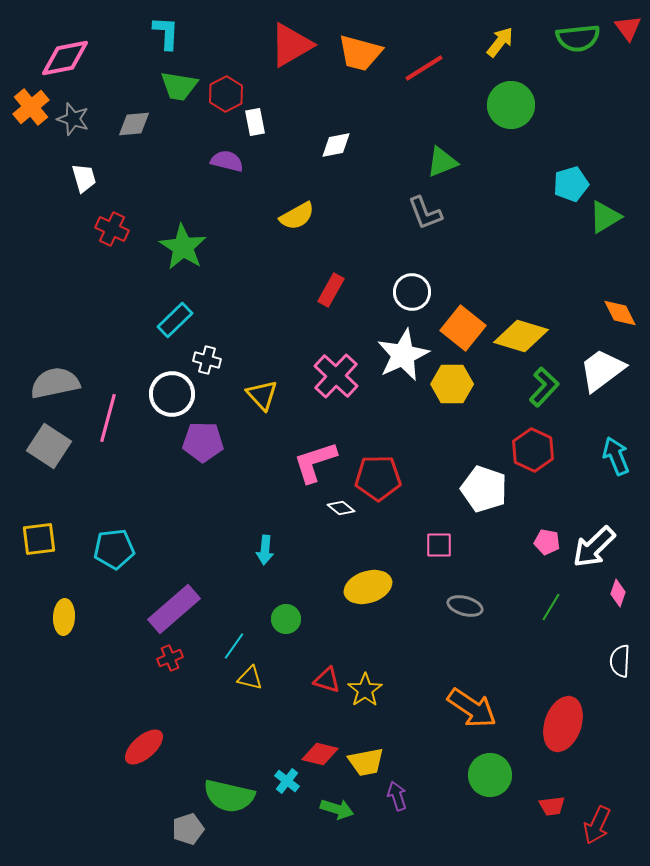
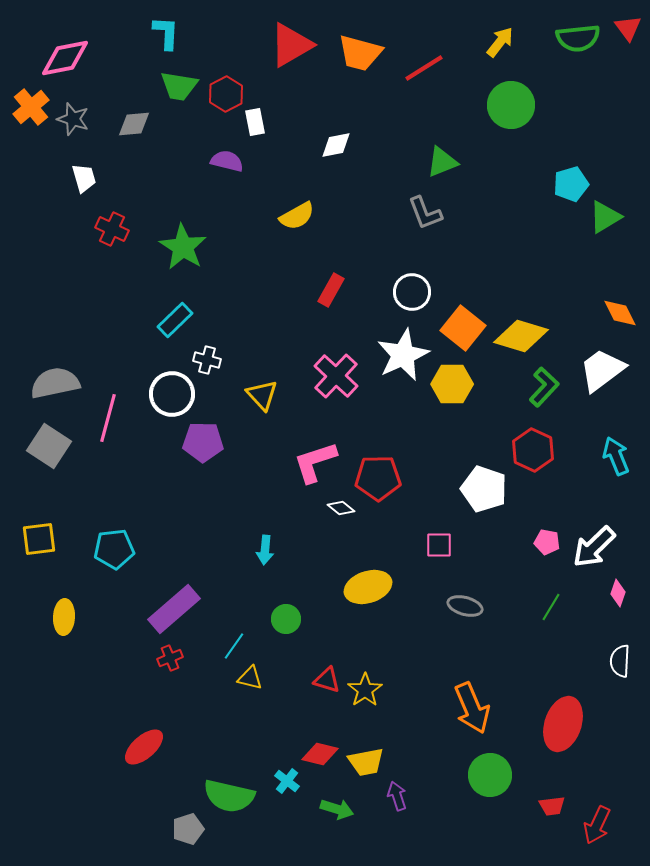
orange arrow at (472, 708): rotated 33 degrees clockwise
